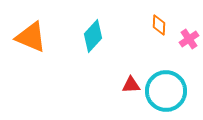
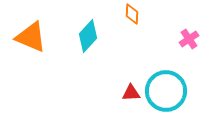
orange diamond: moved 27 px left, 11 px up
cyan diamond: moved 5 px left
red triangle: moved 8 px down
